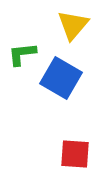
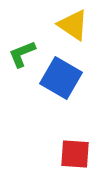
yellow triangle: rotated 36 degrees counterclockwise
green L-shape: rotated 16 degrees counterclockwise
